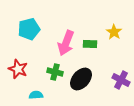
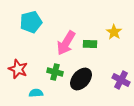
cyan pentagon: moved 2 px right, 7 px up
pink arrow: rotated 10 degrees clockwise
cyan semicircle: moved 2 px up
